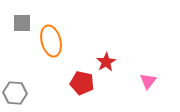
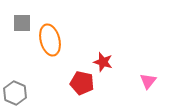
orange ellipse: moved 1 px left, 1 px up
red star: moved 3 px left; rotated 24 degrees counterclockwise
gray hexagon: rotated 20 degrees clockwise
